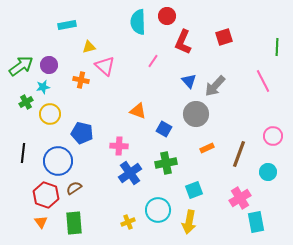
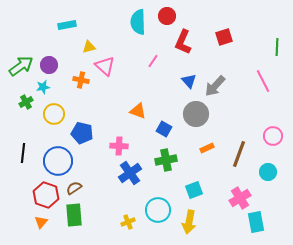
yellow circle at (50, 114): moved 4 px right
green cross at (166, 163): moved 3 px up
orange triangle at (41, 222): rotated 16 degrees clockwise
green rectangle at (74, 223): moved 8 px up
